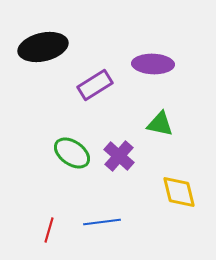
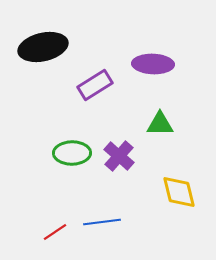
green triangle: rotated 12 degrees counterclockwise
green ellipse: rotated 36 degrees counterclockwise
red line: moved 6 px right, 2 px down; rotated 40 degrees clockwise
